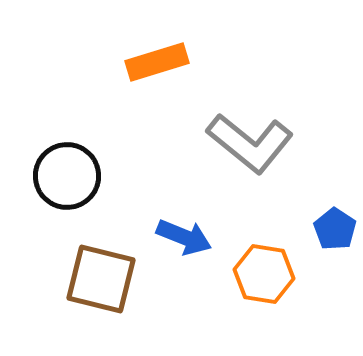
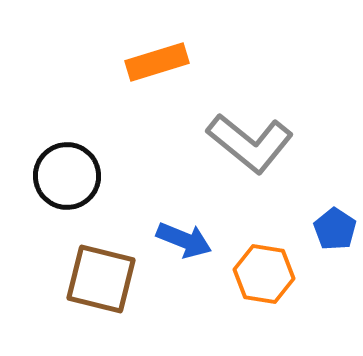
blue arrow: moved 3 px down
